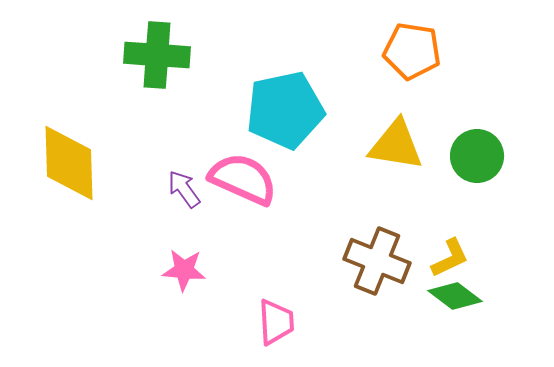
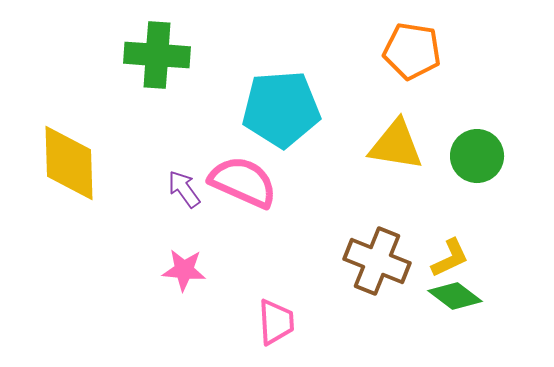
cyan pentagon: moved 4 px left, 1 px up; rotated 8 degrees clockwise
pink semicircle: moved 3 px down
